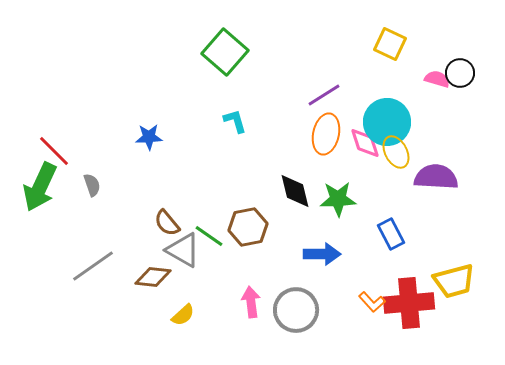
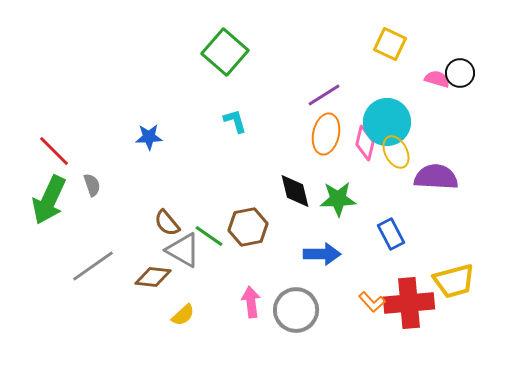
pink diamond: rotated 32 degrees clockwise
green arrow: moved 9 px right, 13 px down
